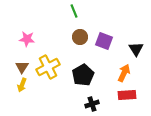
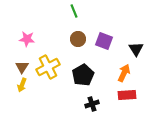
brown circle: moved 2 px left, 2 px down
